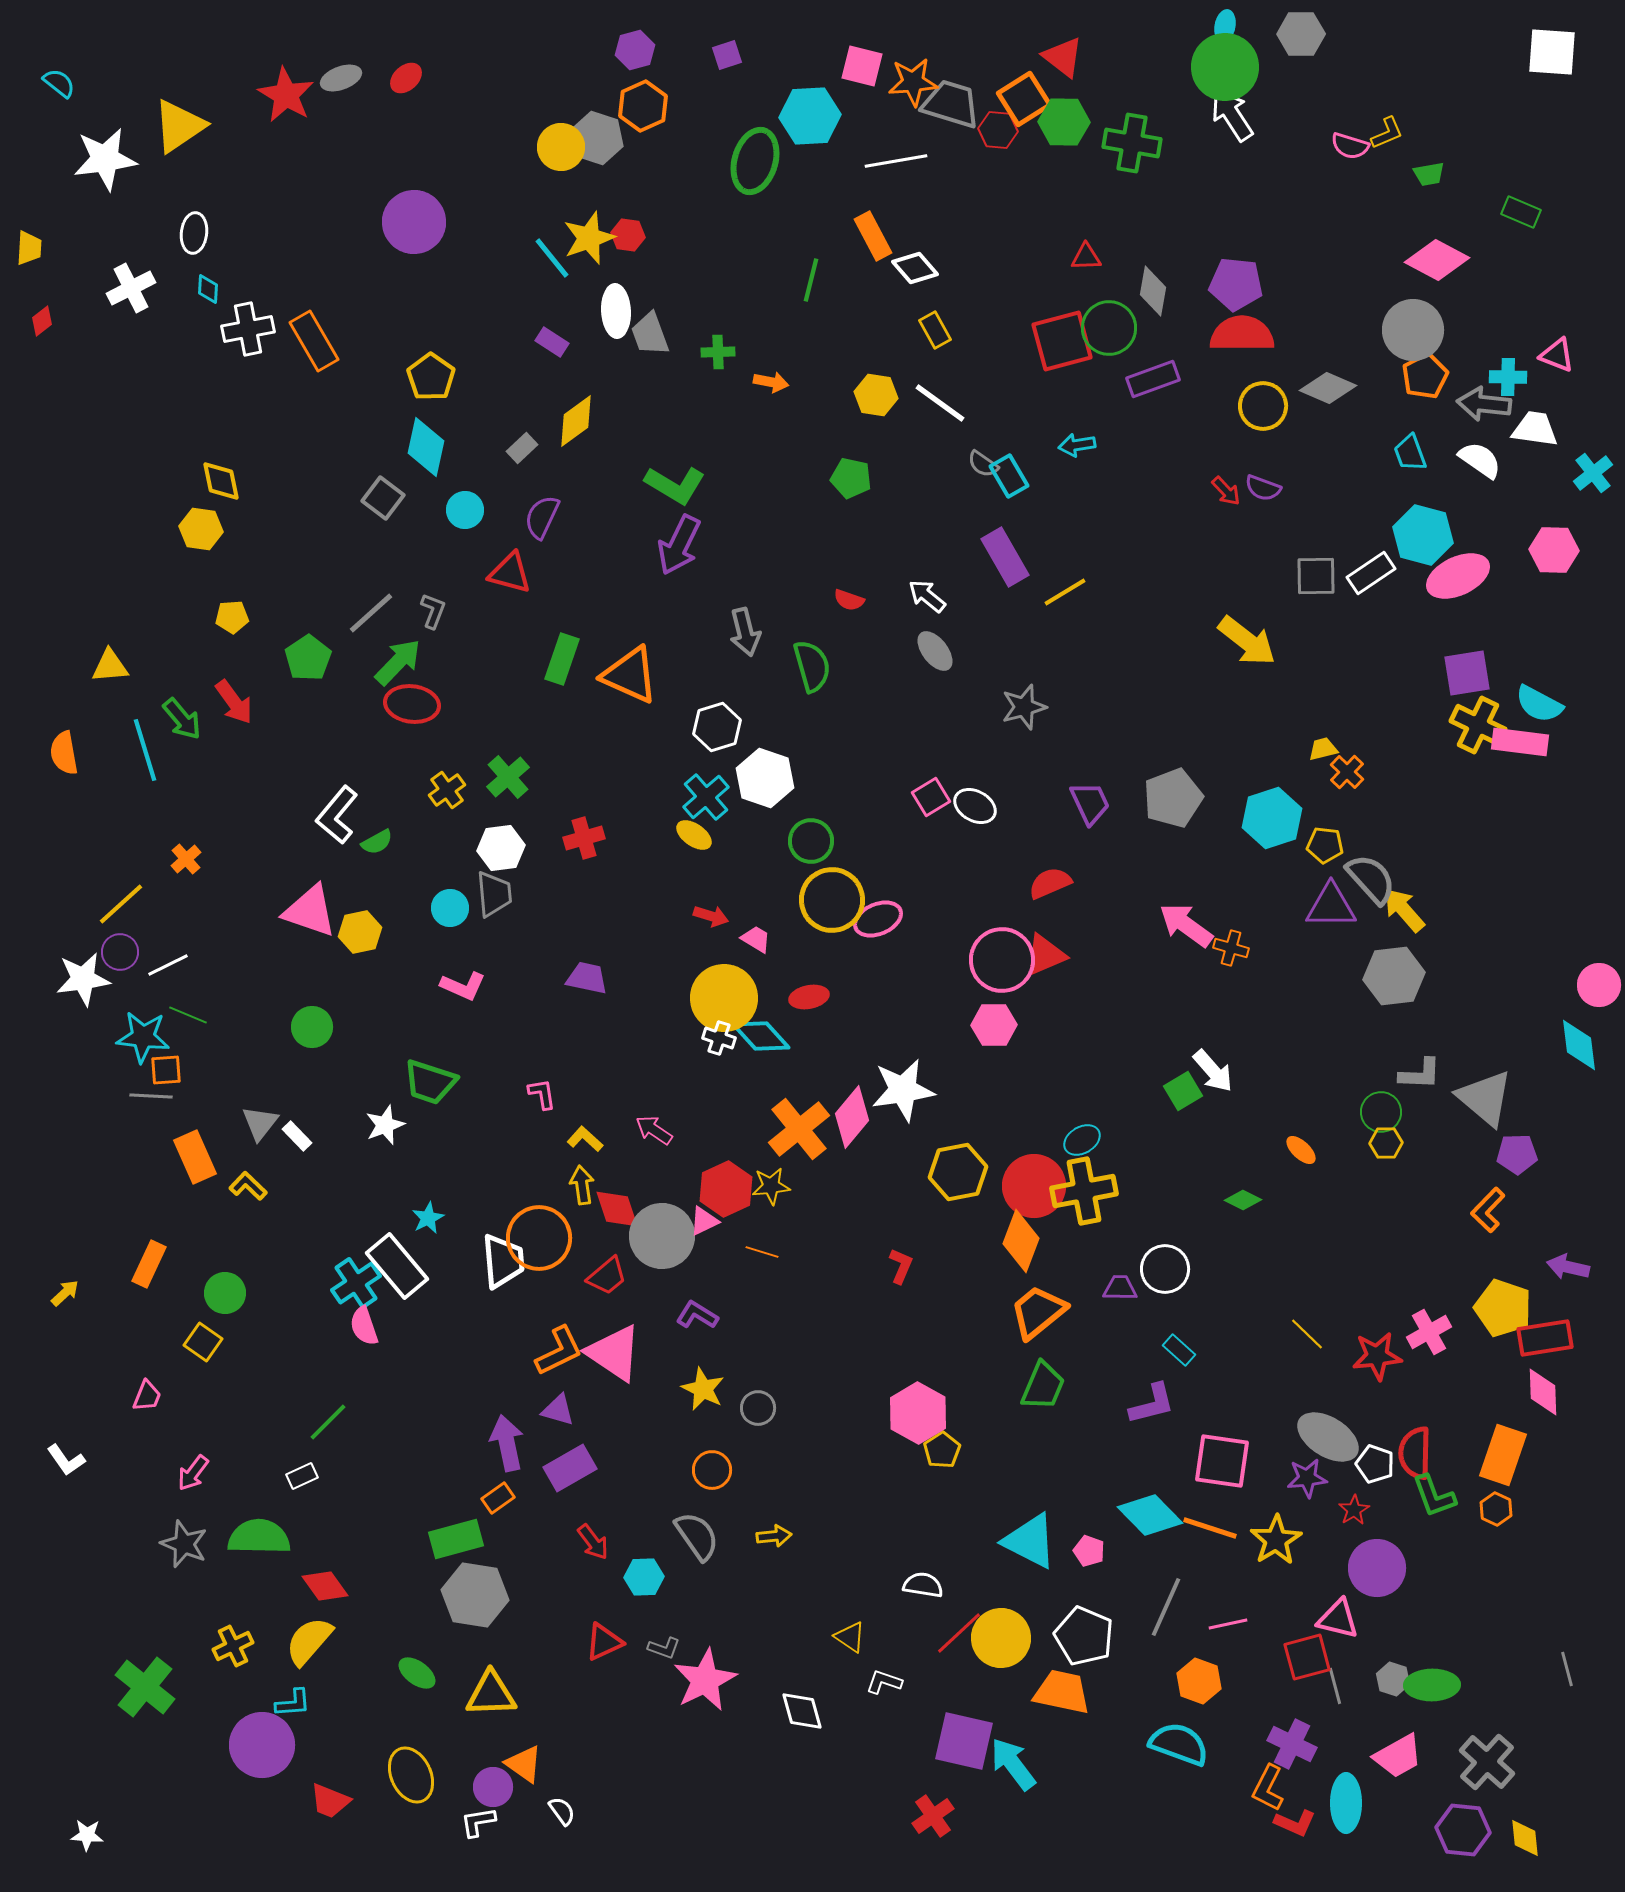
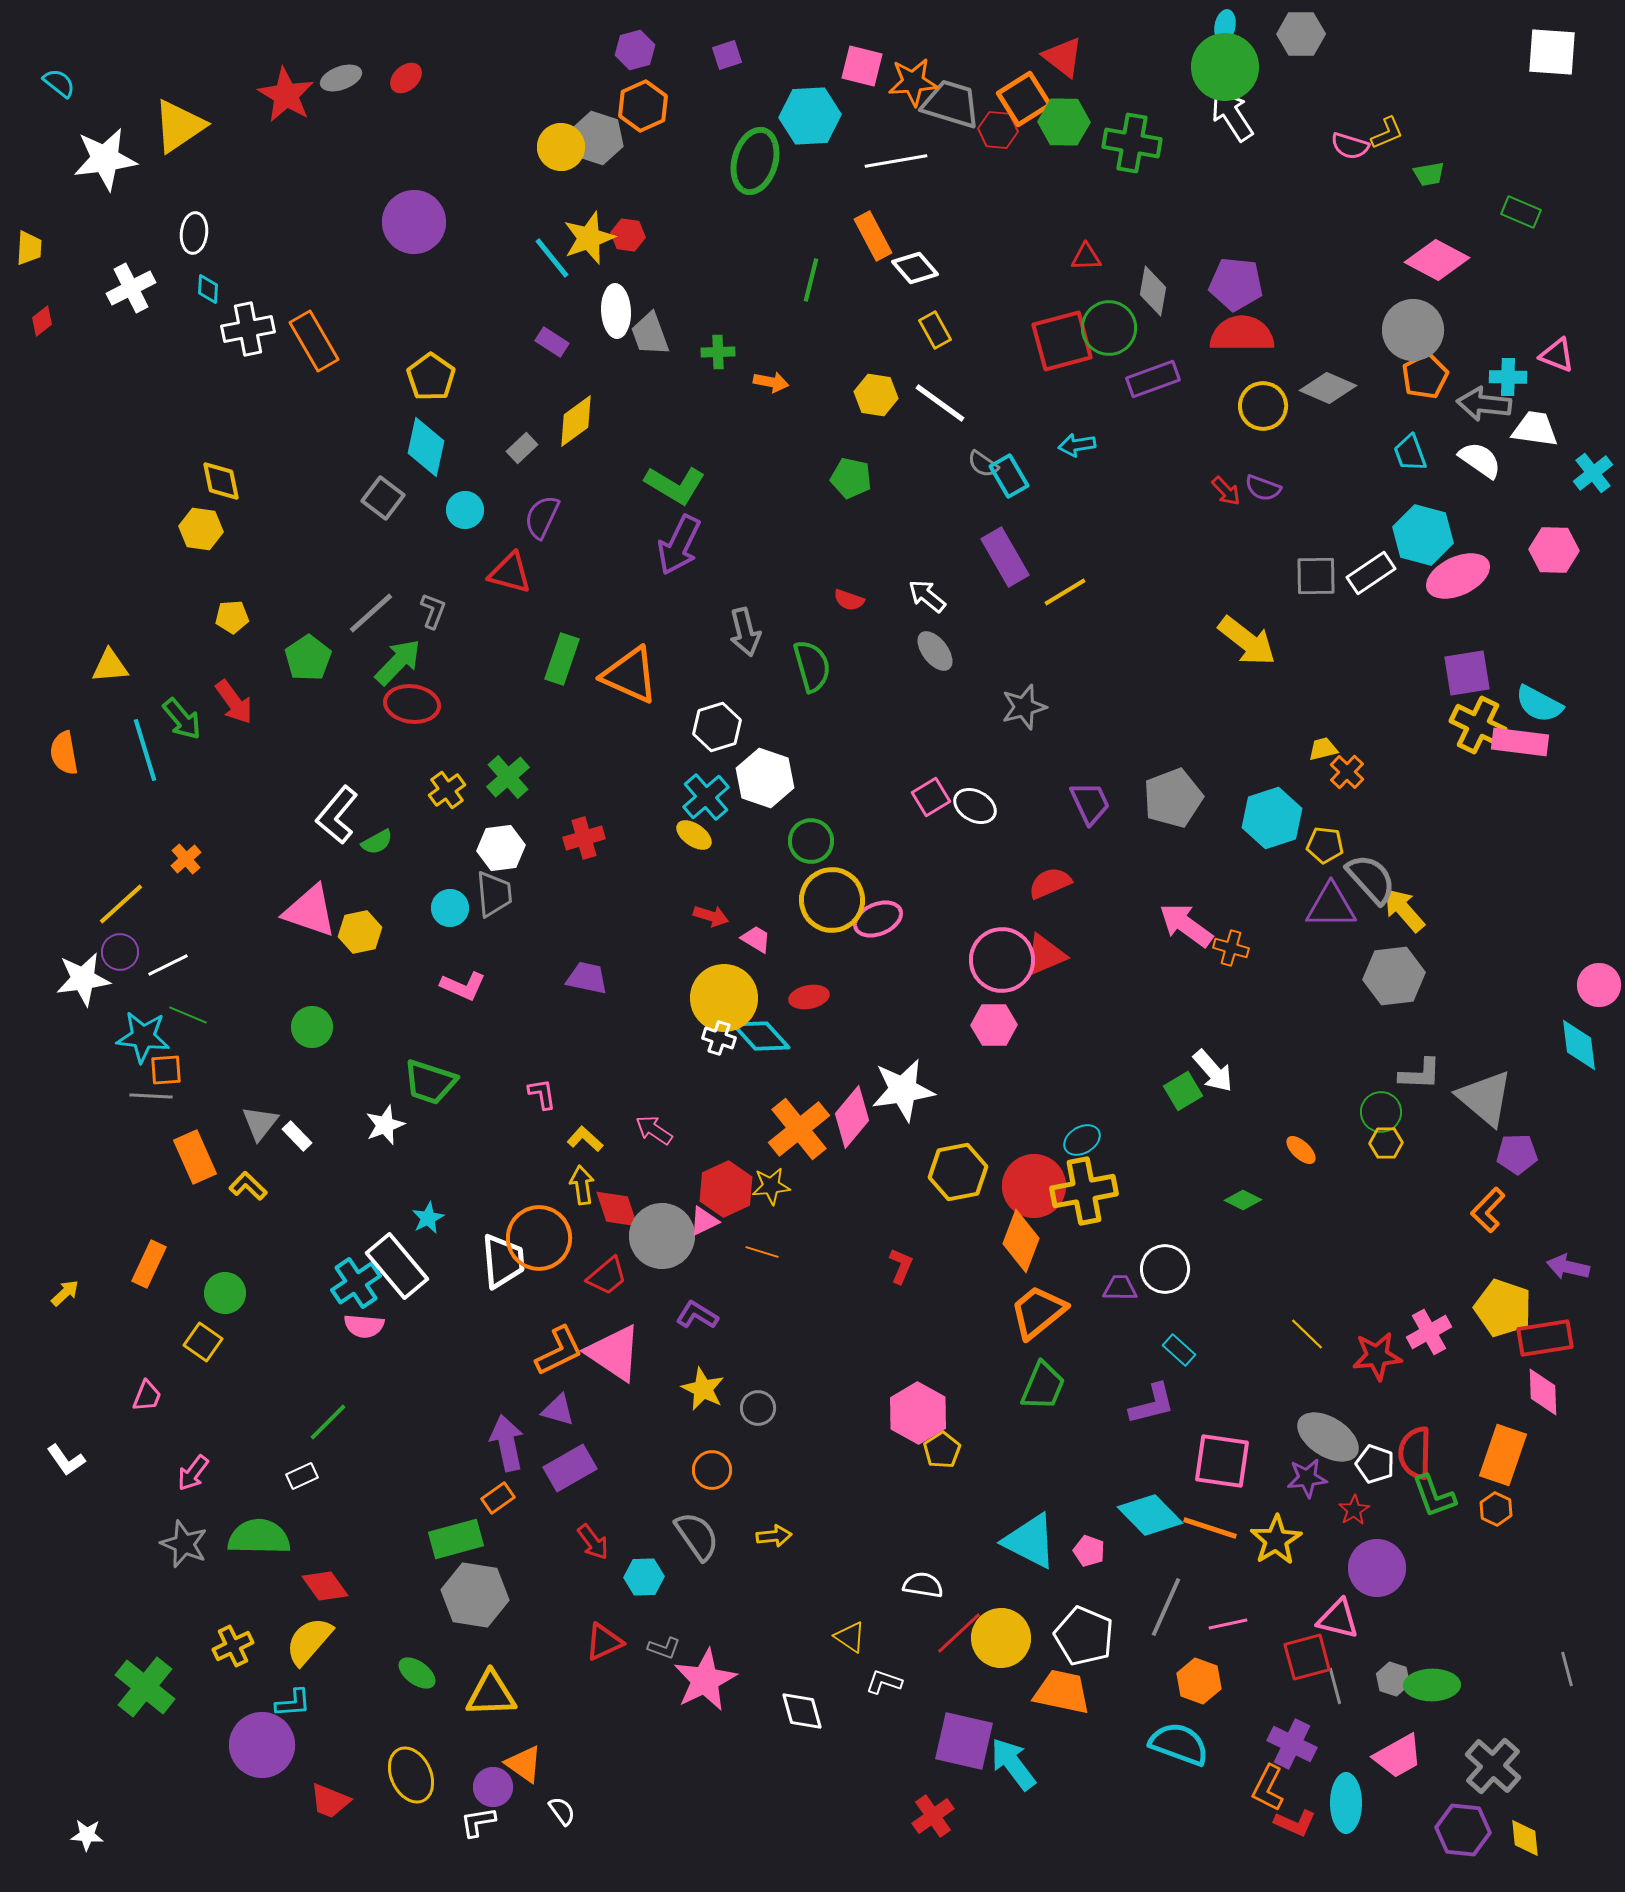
pink semicircle at (364, 1326): rotated 66 degrees counterclockwise
gray cross at (1487, 1762): moved 6 px right, 4 px down
